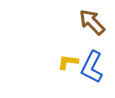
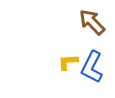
yellow L-shape: rotated 10 degrees counterclockwise
